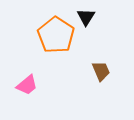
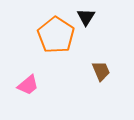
pink trapezoid: moved 1 px right
